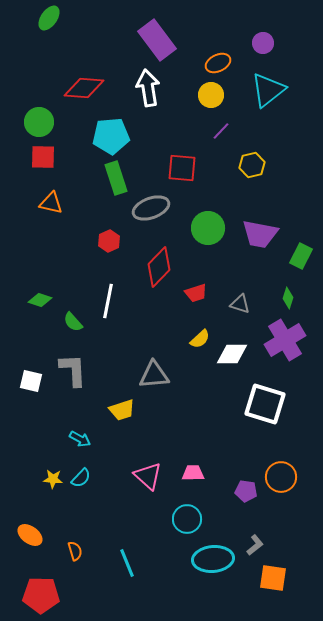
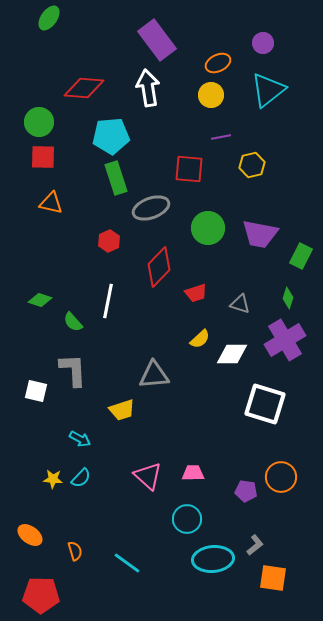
purple line at (221, 131): moved 6 px down; rotated 36 degrees clockwise
red square at (182, 168): moved 7 px right, 1 px down
white square at (31, 381): moved 5 px right, 10 px down
cyan line at (127, 563): rotated 32 degrees counterclockwise
